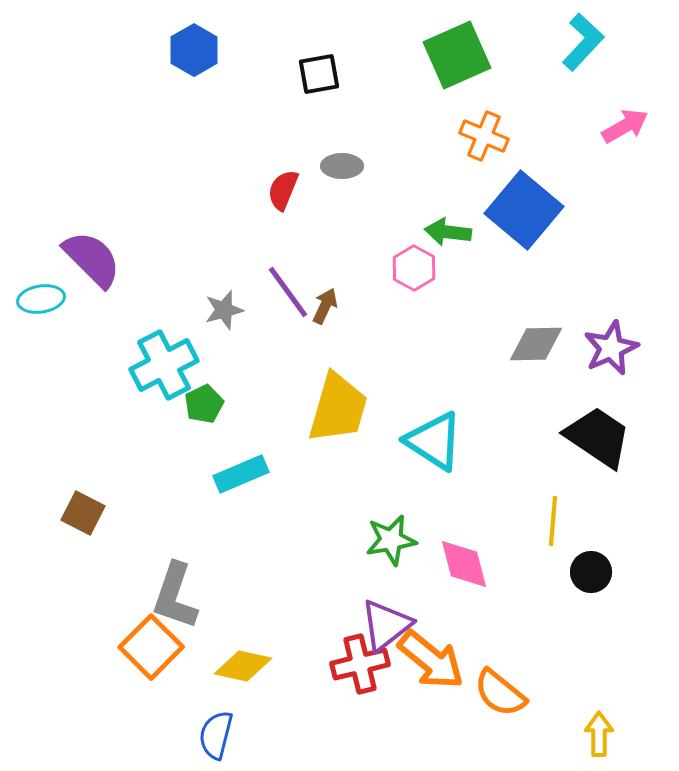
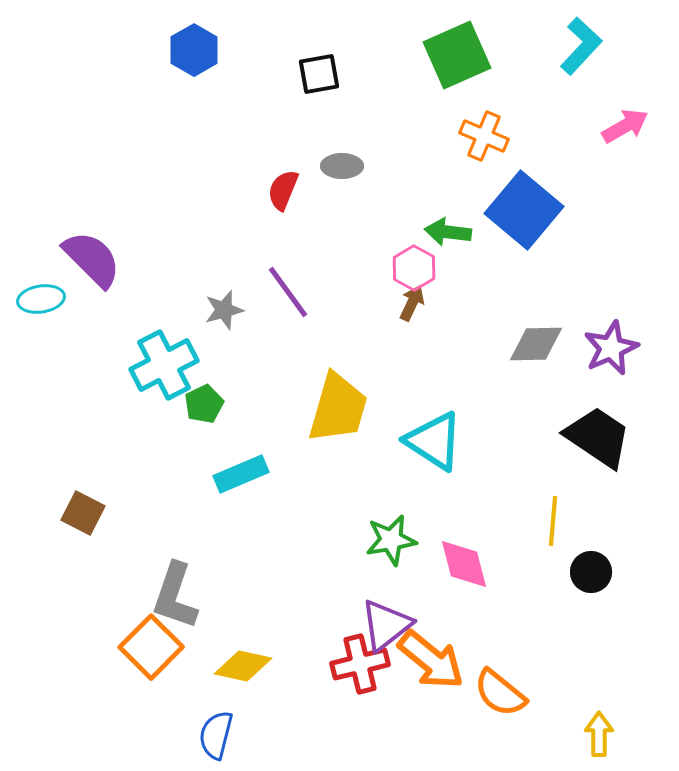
cyan L-shape: moved 2 px left, 4 px down
brown arrow: moved 87 px right, 3 px up
